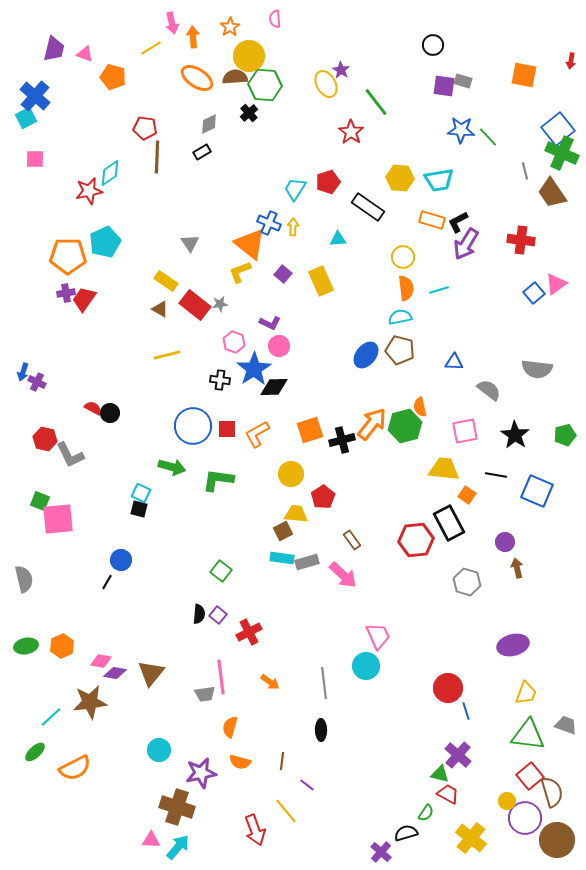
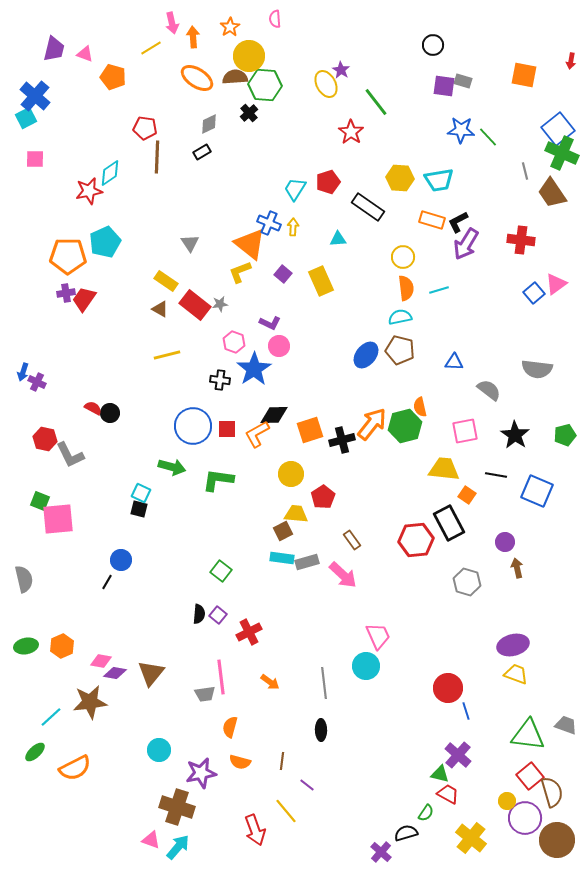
black diamond at (274, 387): moved 28 px down
yellow trapezoid at (526, 693): moved 10 px left, 19 px up; rotated 90 degrees counterclockwise
pink triangle at (151, 840): rotated 18 degrees clockwise
